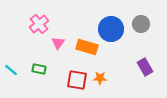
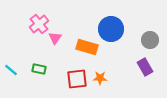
gray circle: moved 9 px right, 16 px down
pink triangle: moved 3 px left, 5 px up
red square: moved 1 px up; rotated 15 degrees counterclockwise
